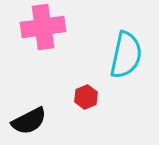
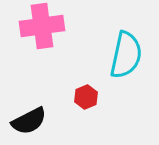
pink cross: moved 1 px left, 1 px up
